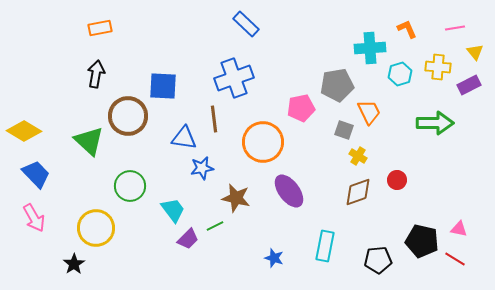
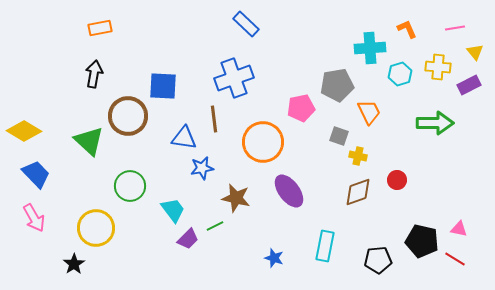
black arrow at (96, 74): moved 2 px left
gray square at (344, 130): moved 5 px left, 6 px down
yellow cross at (358, 156): rotated 18 degrees counterclockwise
